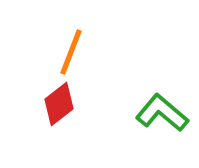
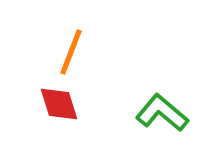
red diamond: rotated 69 degrees counterclockwise
